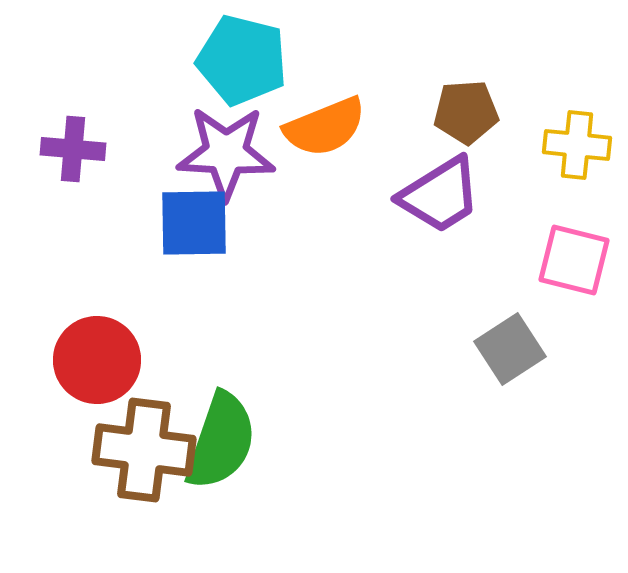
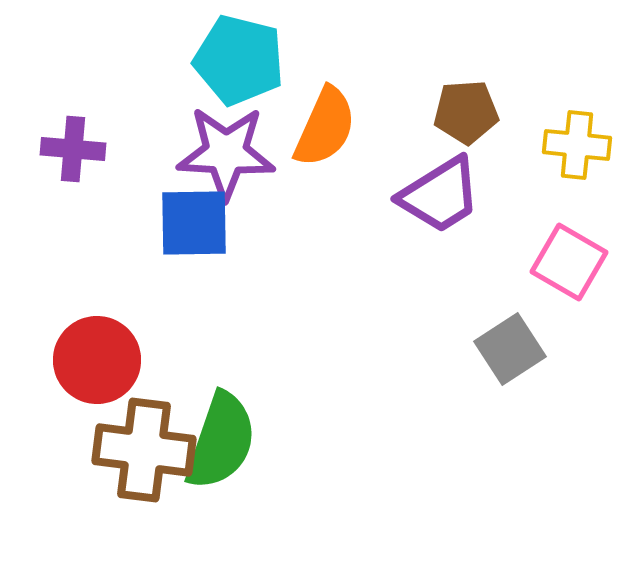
cyan pentagon: moved 3 px left
orange semicircle: rotated 44 degrees counterclockwise
pink square: moved 5 px left, 2 px down; rotated 16 degrees clockwise
